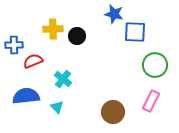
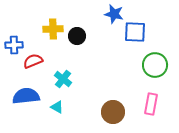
pink rectangle: moved 3 px down; rotated 15 degrees counterclockwise
cyan triangle: rotated 16 degrees counterclockwise
